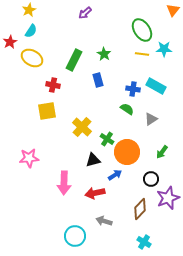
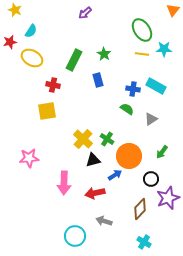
yellow star: moved 14 px left; rotated 24 degrees counterclockwise
red star: rotated 16 degrees clockwise
yellow cross: moved 1 px right, 12 px down
orange circle: moved 2 px right, 4 px down
